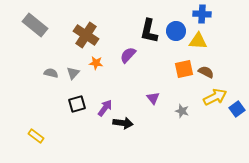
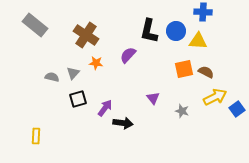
blue cross: moved 1 px right, 2 px up
gray semicircle: moved 1 px right, 4 px down
black square: moved 1 px right, 5 px up
yellow rectangle: rotated 56 degrees clockwise
